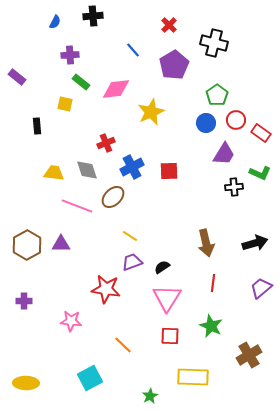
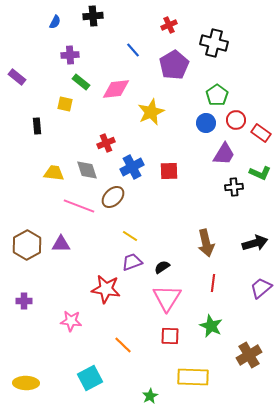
red cross at (169, 25): rotated 21 degrees clockwise
pink line at (77, 206): moved 2 px right
